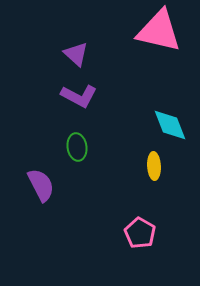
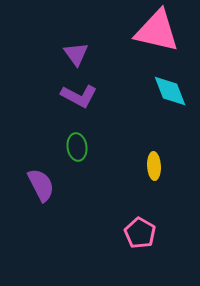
pink triangle: moved 2 px left
purple triangle: rotated 12 degrees clockwise
cyan diamond: moved 34 px up
